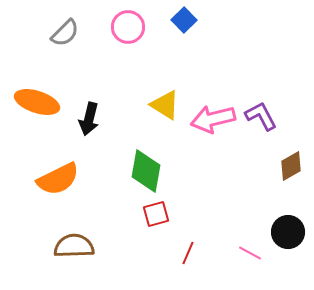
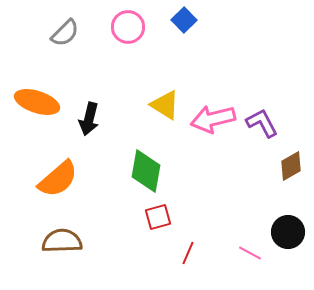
purple L-shape: moved 1 px right, 7 px down
orange semicircle: rotated 15 degrees counterclockwise
red square: moved 2 px right, 3 px down
brown semicircle: moved 12 px left, 5 px up
